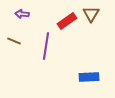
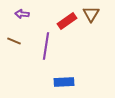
blue rectangle: moved 25 px left, 5 px down
